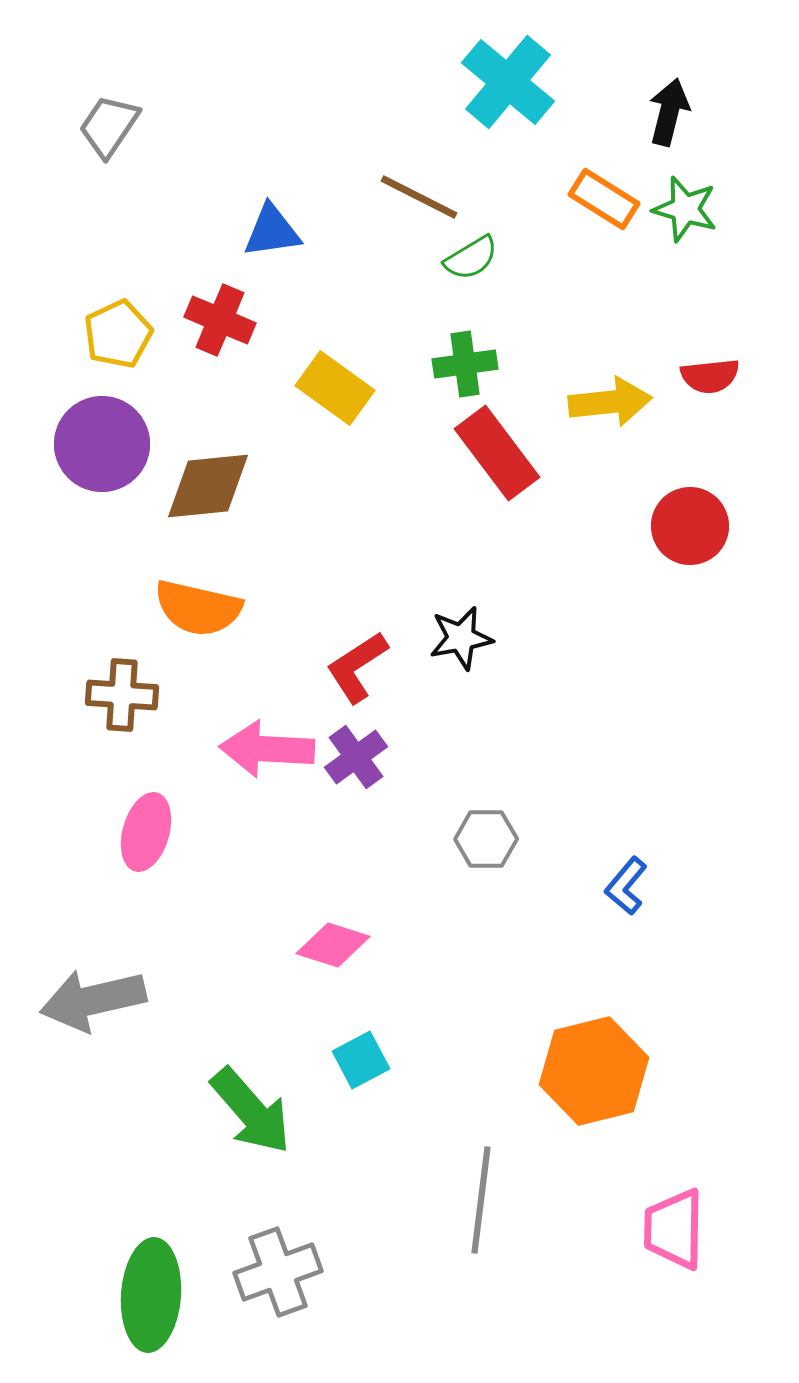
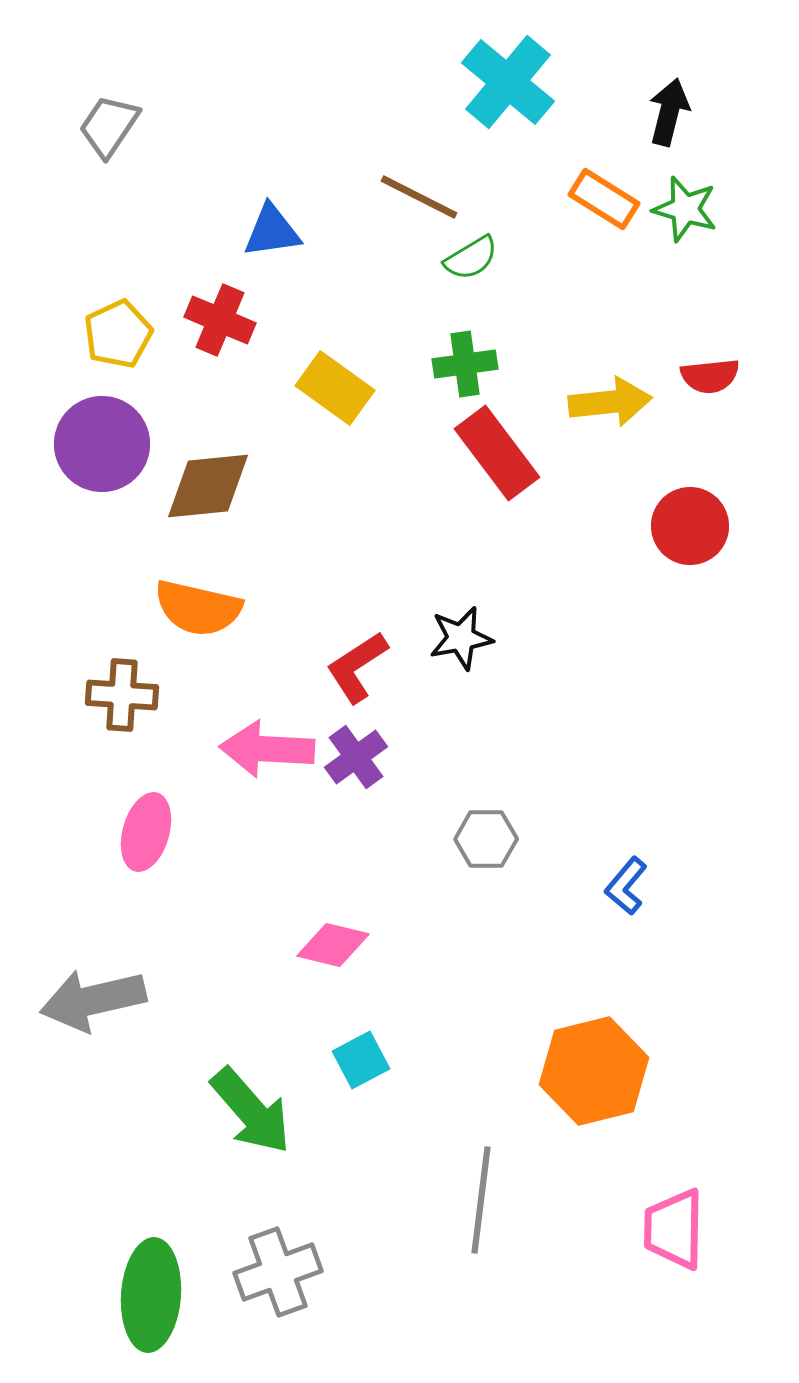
pink diamond: rotated 4 degrees counterclockwise
